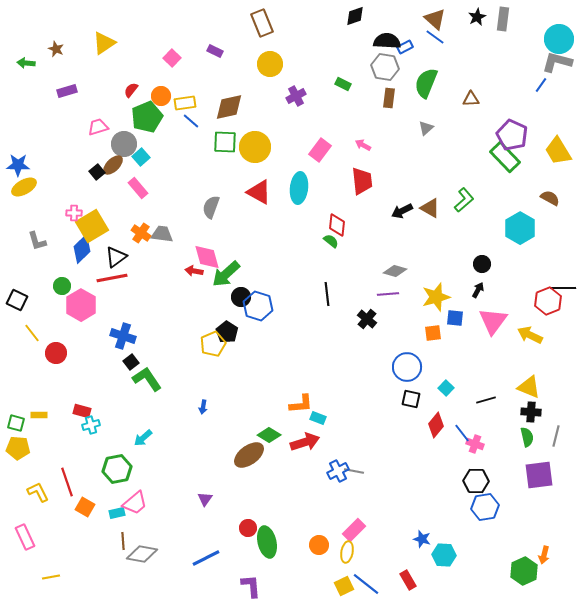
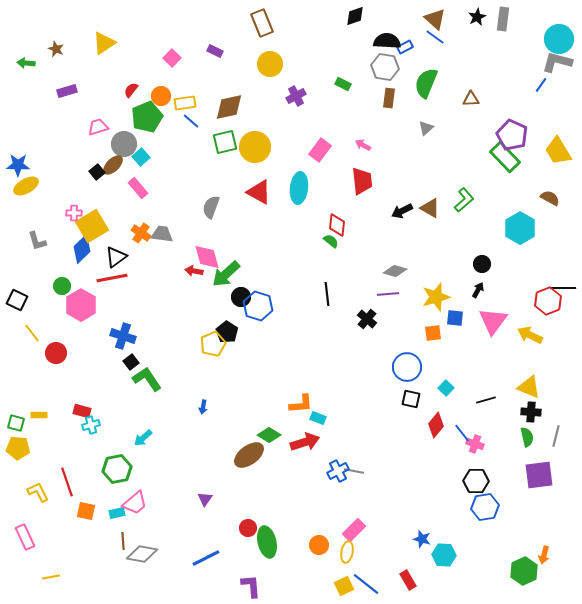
green square at (225, 142): rotated 15 degrees counterclockwise
yellow ellipse at (24, 187): moved 2 px right, 1 px up
orange square at (85, 507): moved 1 px right, 4 px down; rotated 18 degrees counterclockwise
